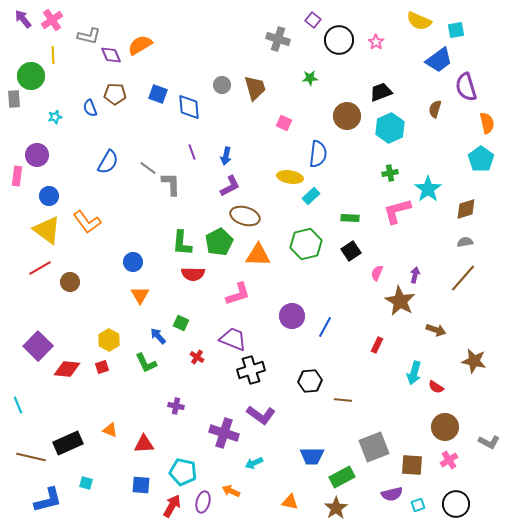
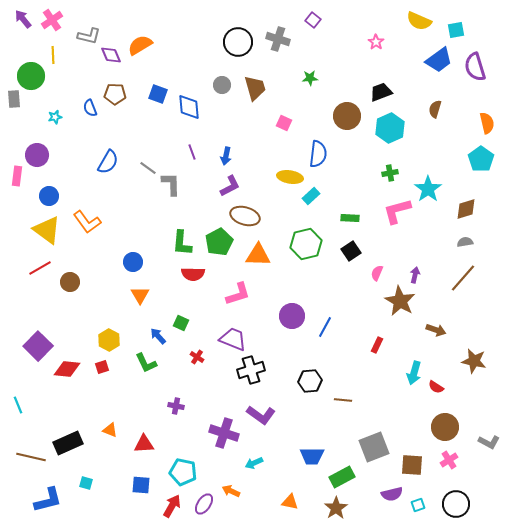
black circle at (339, 40): moved 101 px left, 2 px down
purple semicircle at (466, 87): moved 9 px right, 20 px up
purple ellipse at (203, 502): moved 1 px right, 2 px down; rotated 20 degrees clockwise
